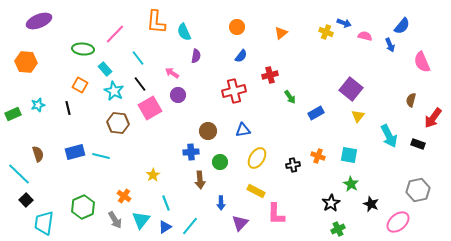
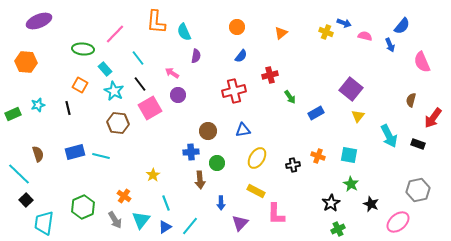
green circle at (220, 162): moved 3 px left, 1 px down
